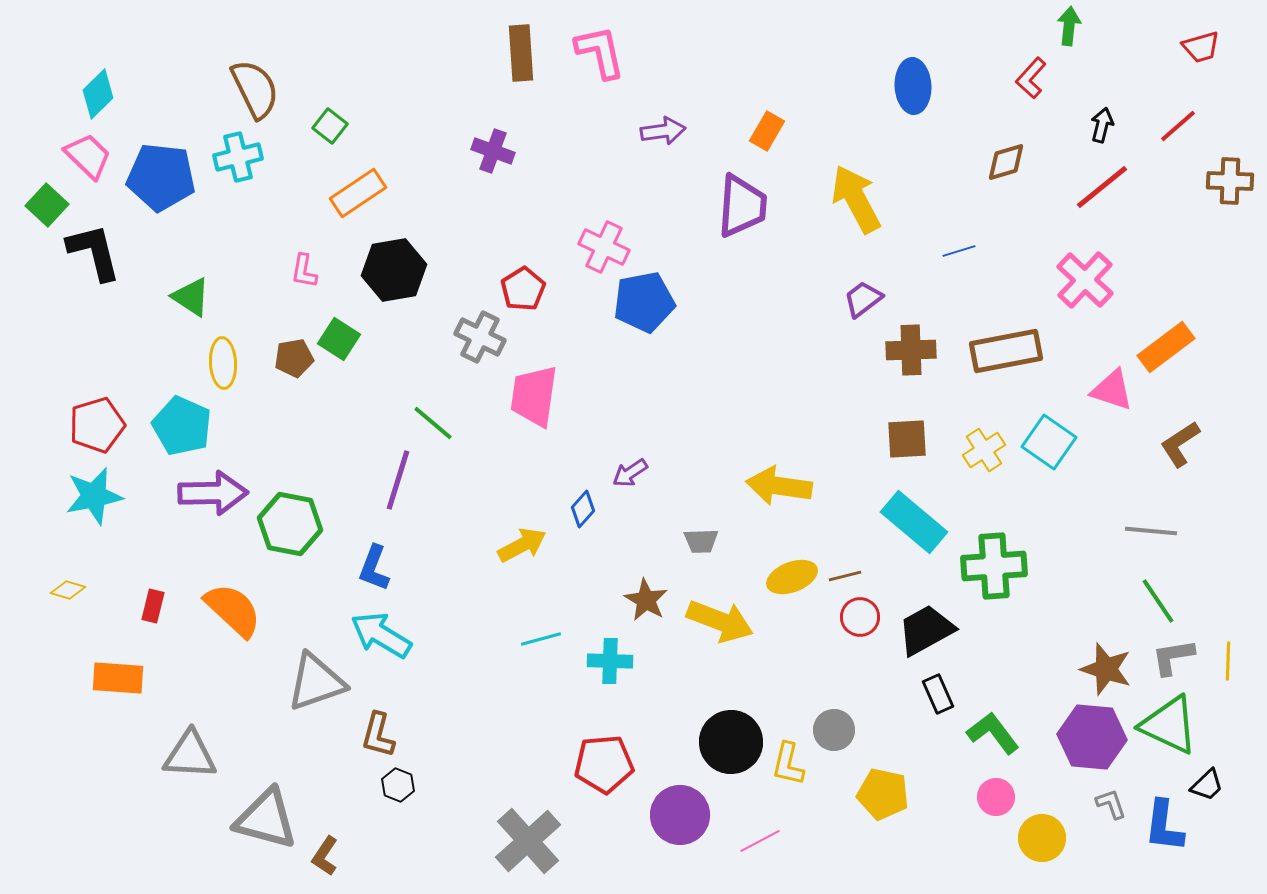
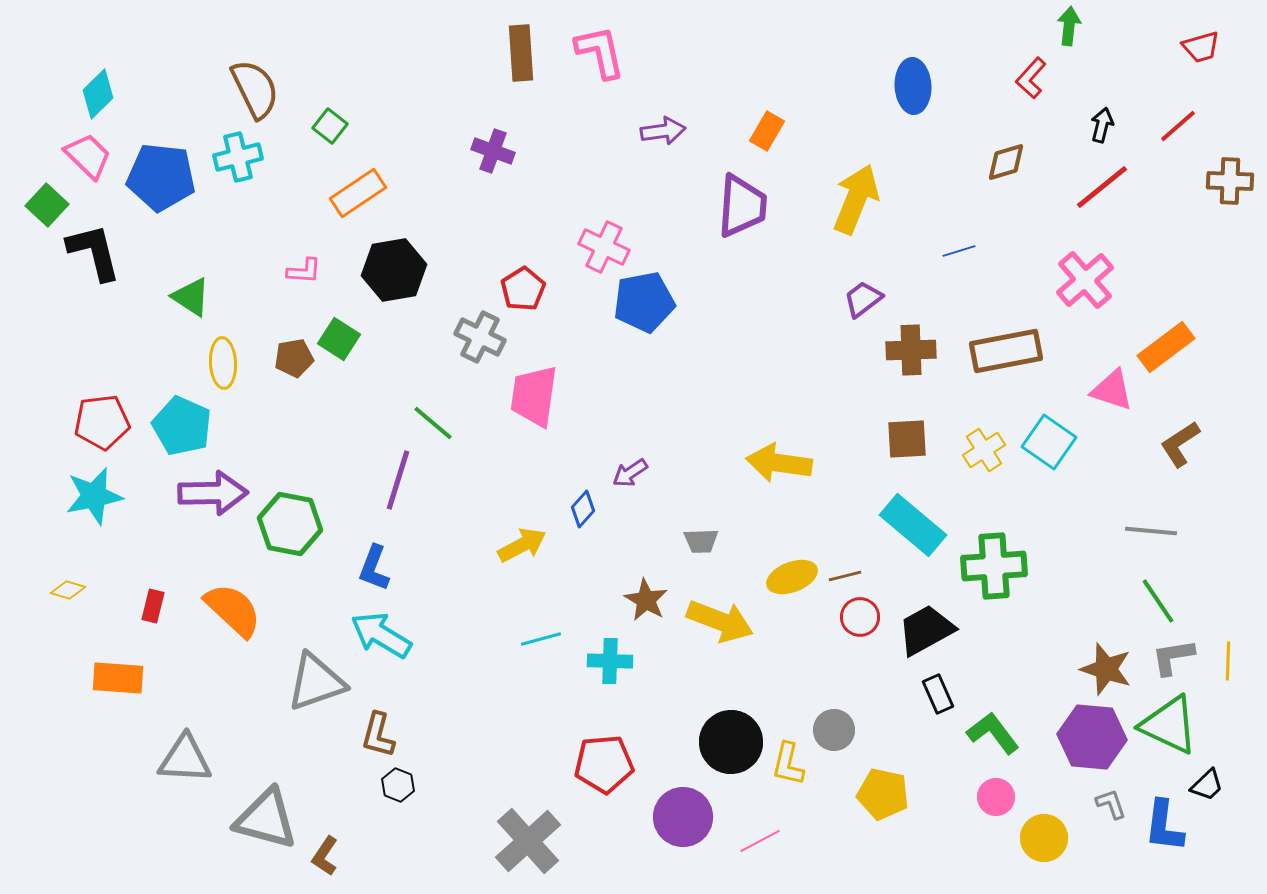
yellow arrow at (856, 199): rotated 50 degrees clockwise
pink L-shape at (304, 271): rotated 96 degrees counterclockwise
pink cross at (1085, 280): rotated 6 degrees clockwise
red pentagon at (97, 425): moved 5 px right, 3 px up; rotated 10 degrees clockwise
yellow arrow at (779, 486): moved 23 px up
cyan rectangle at (914, 522): moved 1 px left, 3 px down
gray triangle at (190, 755): moved 5 px left, 4 px down
purple circle at (680, 815): moved 3 px right, 2 px down
yellow circle at (1042, 838): moved 2 px right
